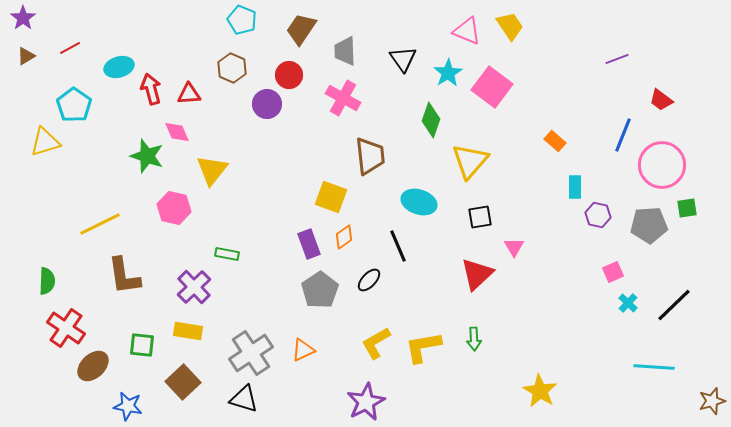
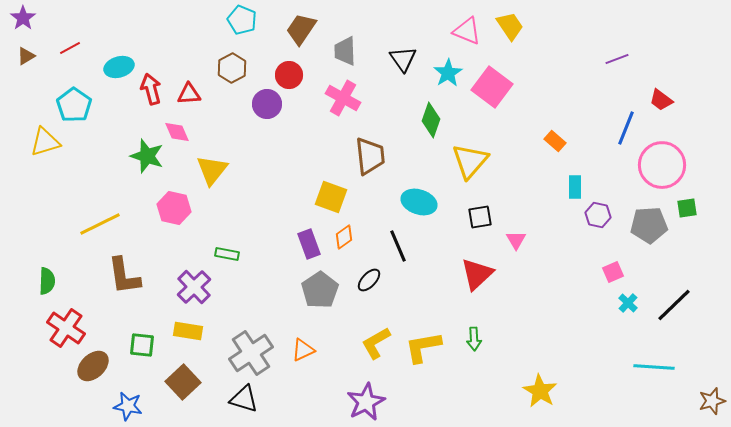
brown hexagon at (232, 68): rotated 8 degrees clockwise
blue line at (623, 135): moved 3 px right, 7 px up
pink triangle at (514, 247): moved 2 px right, 7 px up
